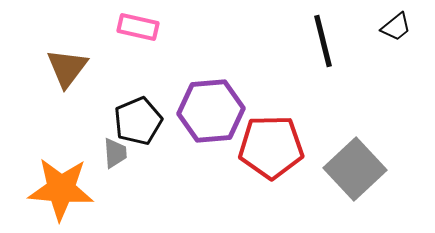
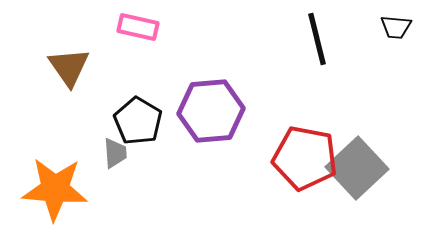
black trapezoid: rotated 44 degrees clockwise
black line: moved 6 px left, 2 px up
brown triangle: moved 2 px right, 1 px up; rotated 12 degrees counterclockwise
black pentagon: rotated 18 degrees counterclockwise
red pentagon: moved 34 px right, 11 px down; rotated 12 degrees clockwise
gray square: moved 2 px right, 1 px up
orange star: moved 6 px left
